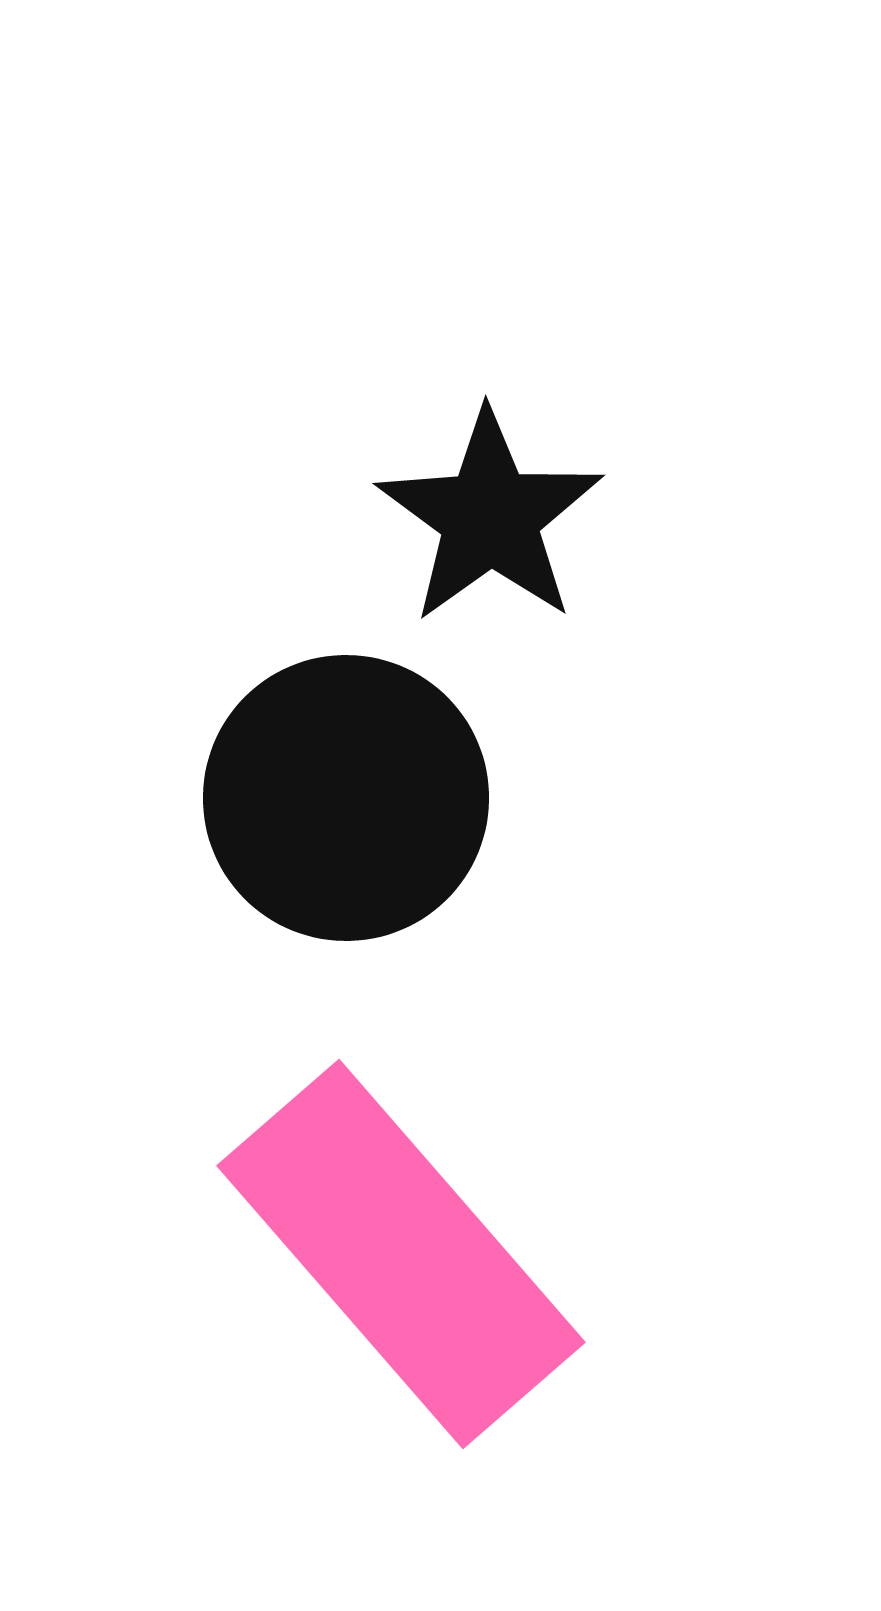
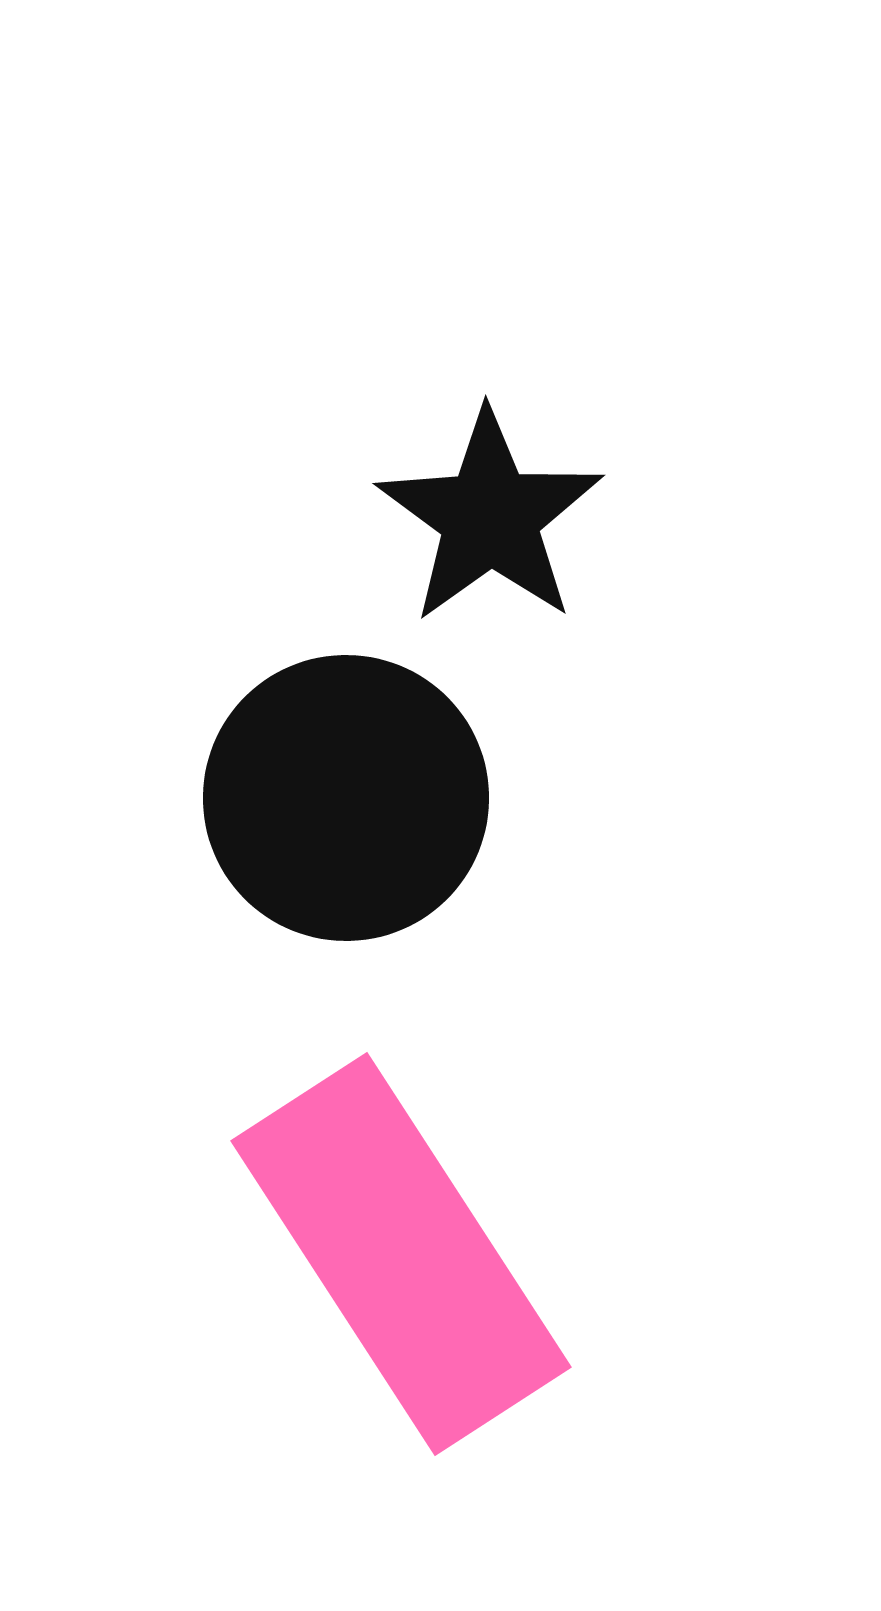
pink rectangle: rotated 8 degrees clockwise
